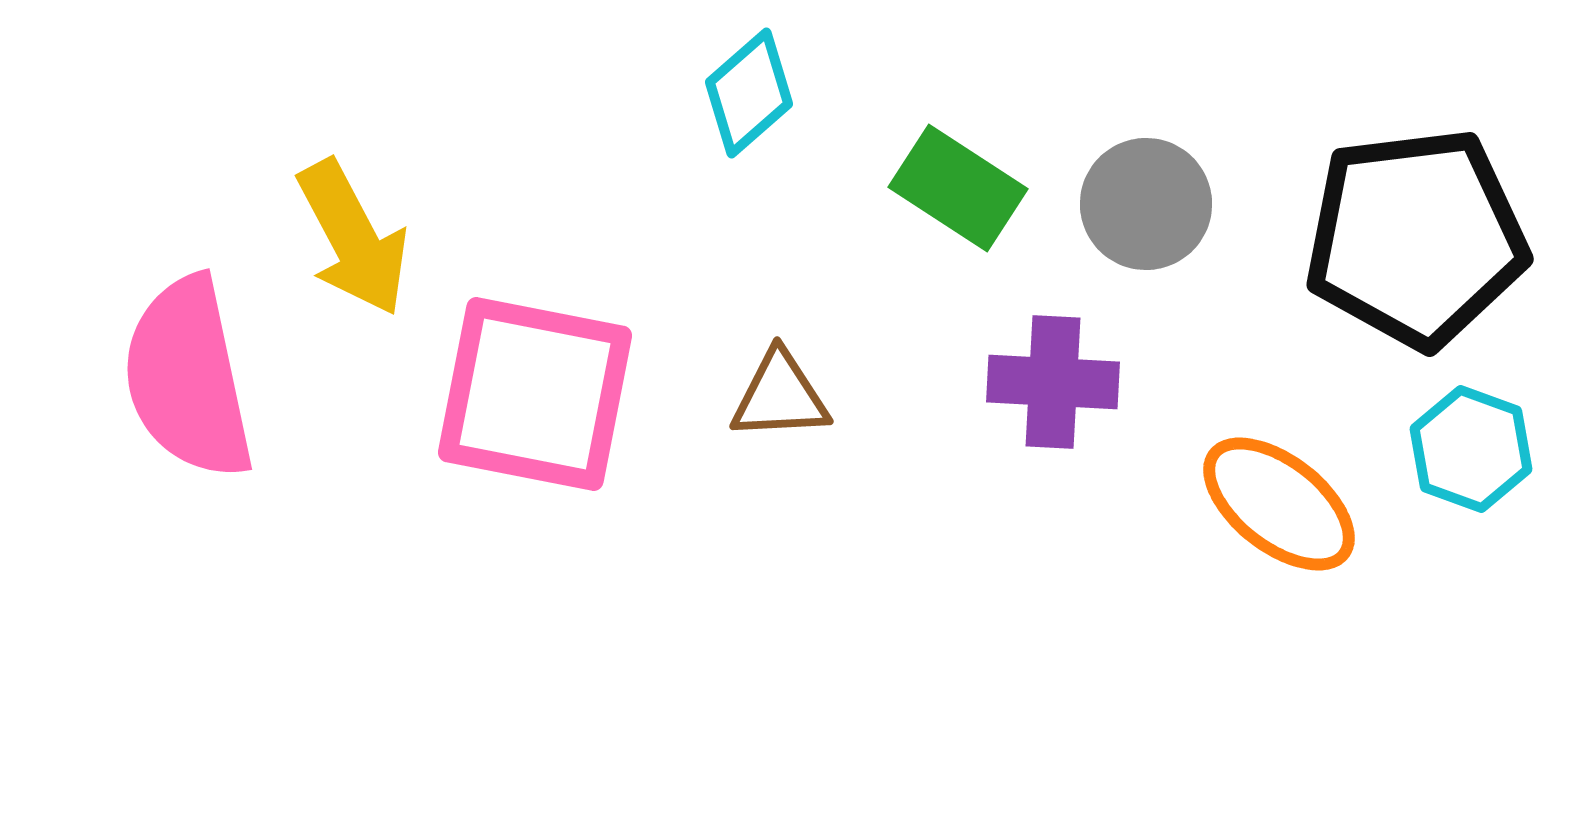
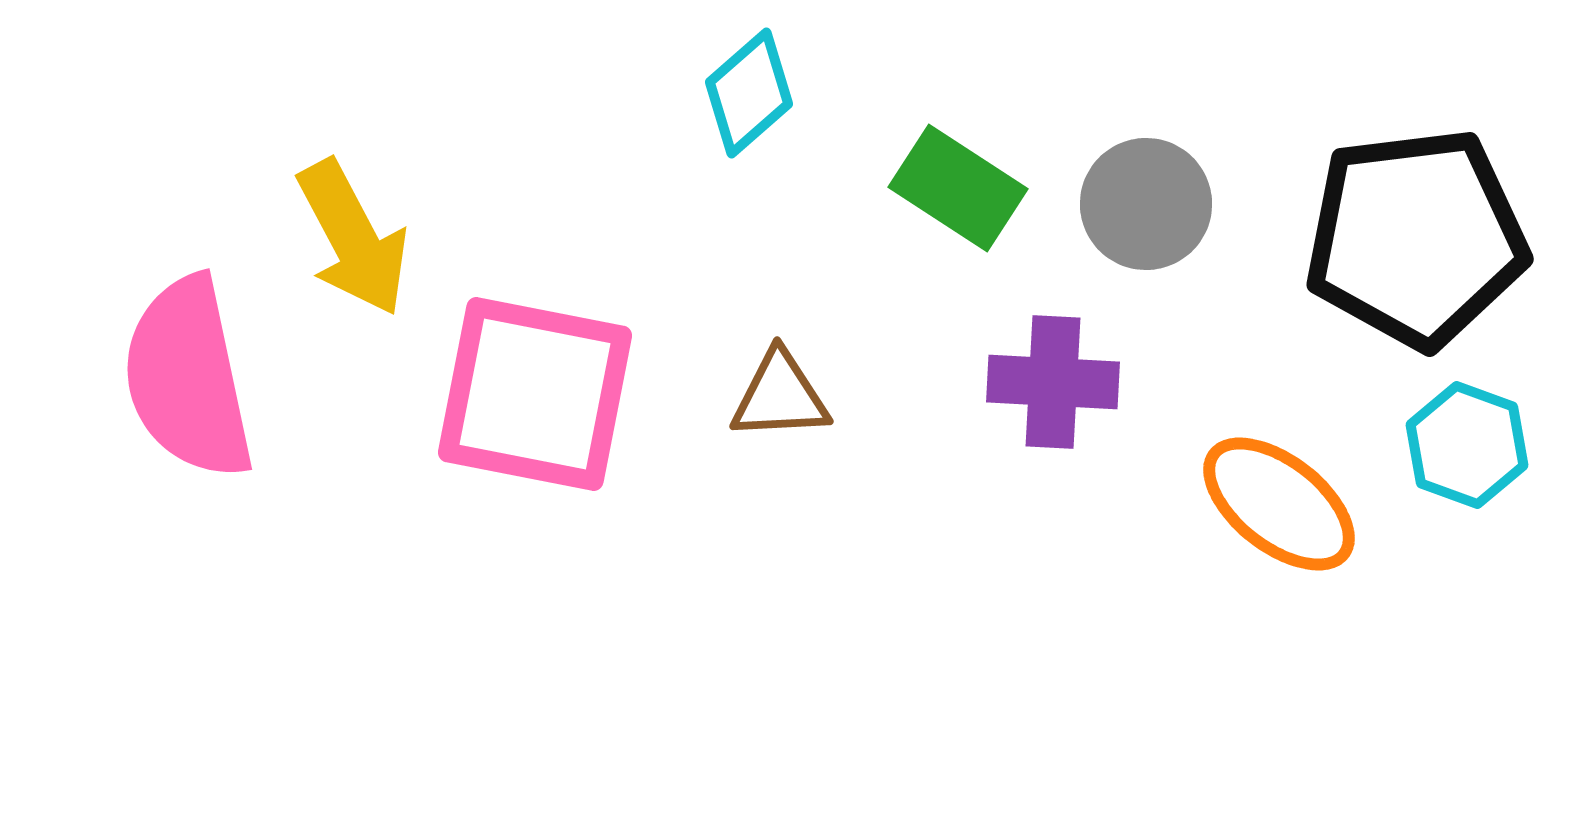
cyan hexagon: moved 4 px left, 4 px up
